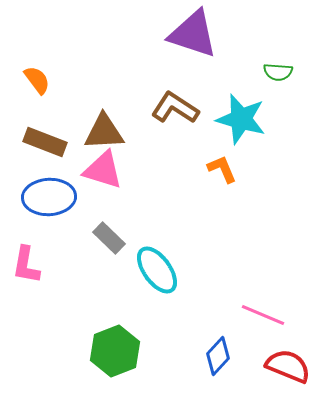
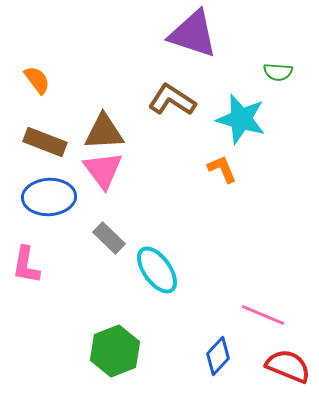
brown L-shape: moved 3 px left, 8 px up
pink triangle: rotated 36 degrees clockwise
